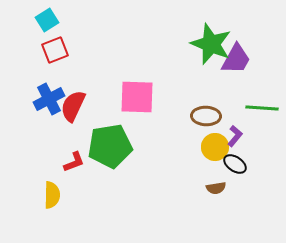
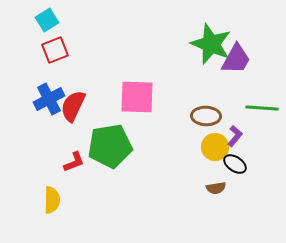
yellow semicircle: moved 5 px down
